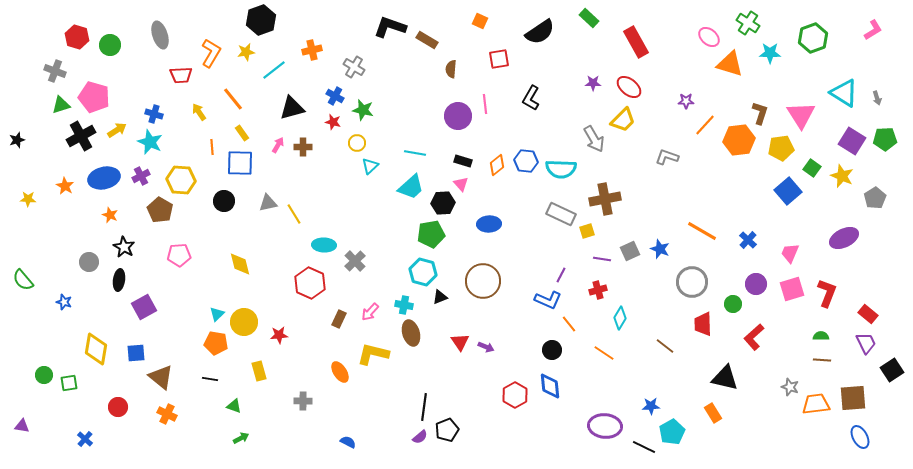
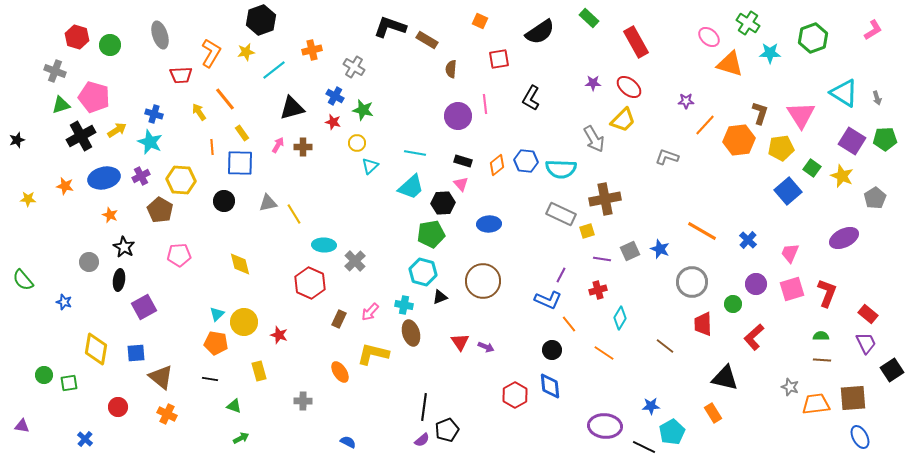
orange line at (233, 99): moved 8 px left
orange star at (65, 186): rotated 18 degrees counterclockwise
red star at (279, 335): rotated 24 degrees clockwise
purple semicircle at (420, 437): moved 2 px right, 3 px down
